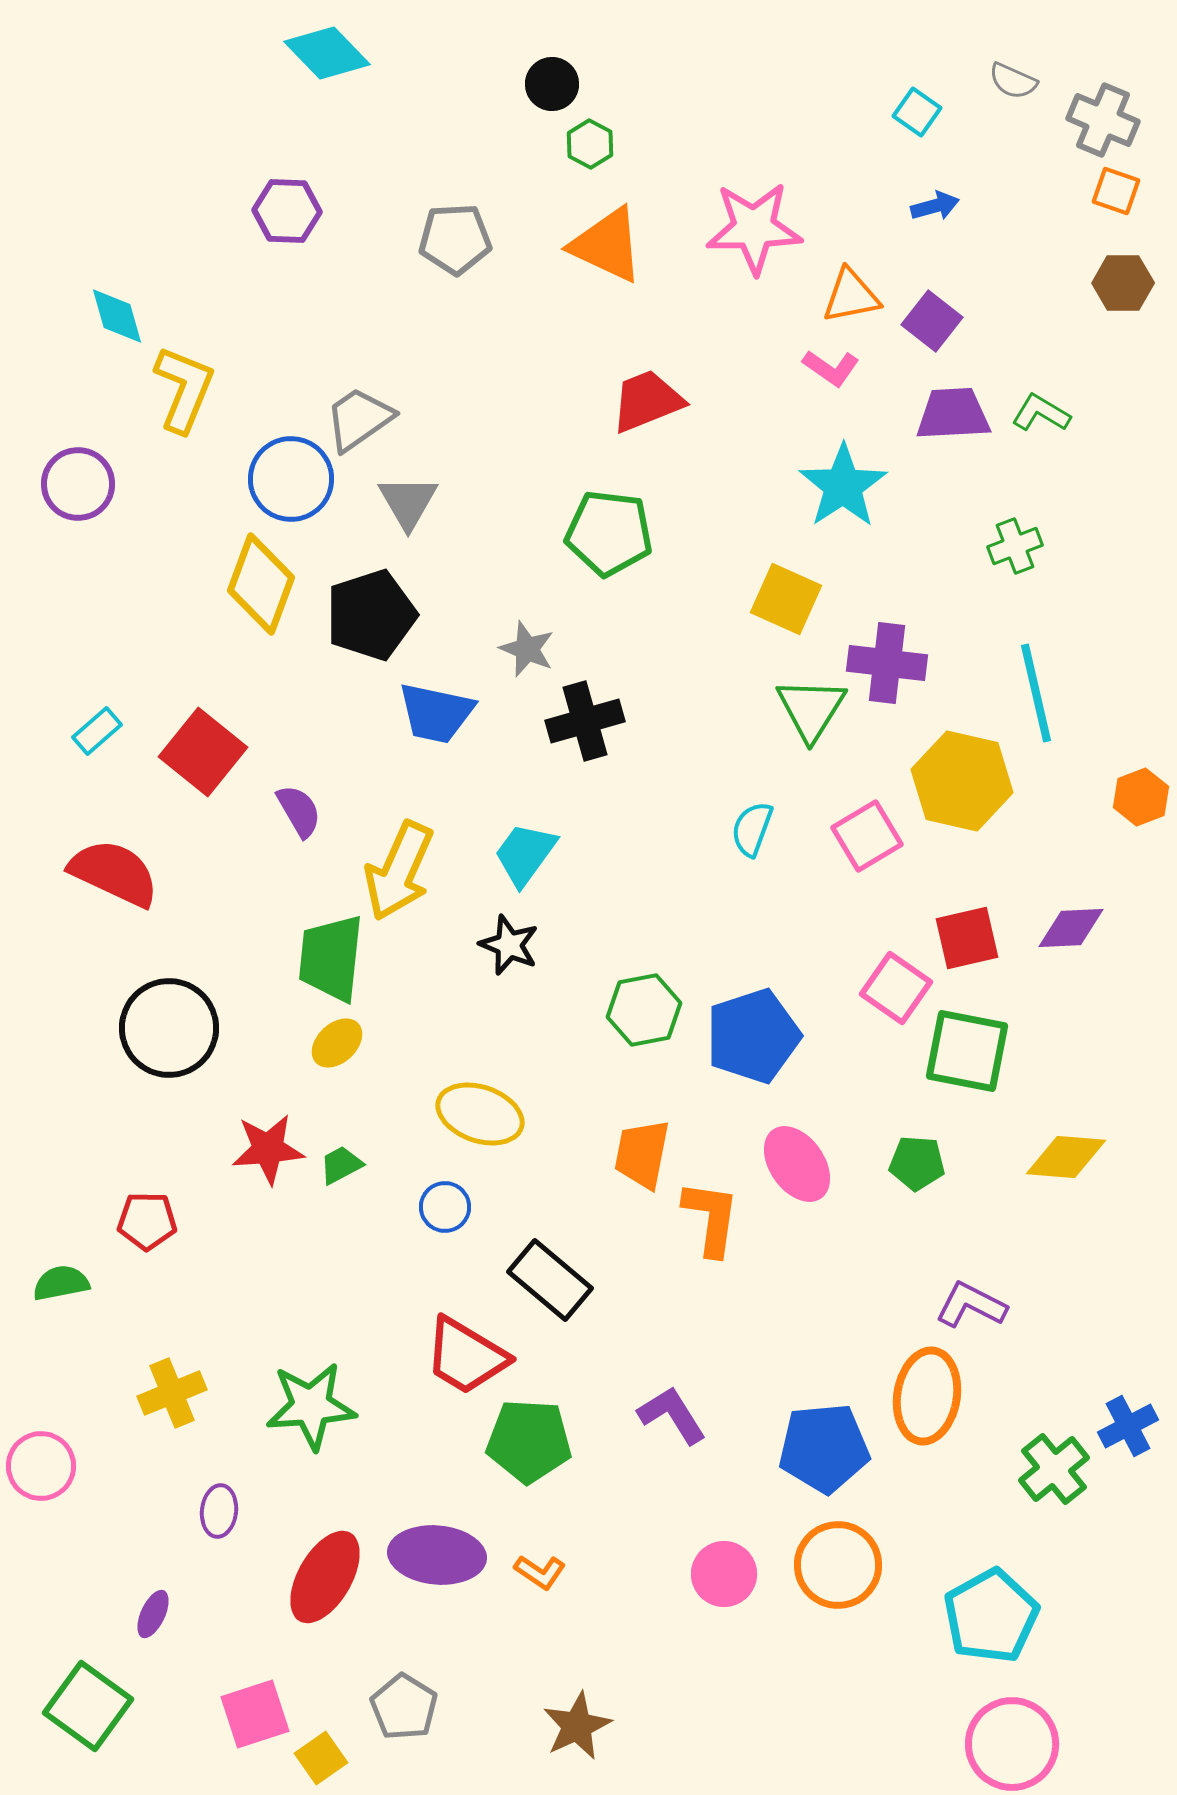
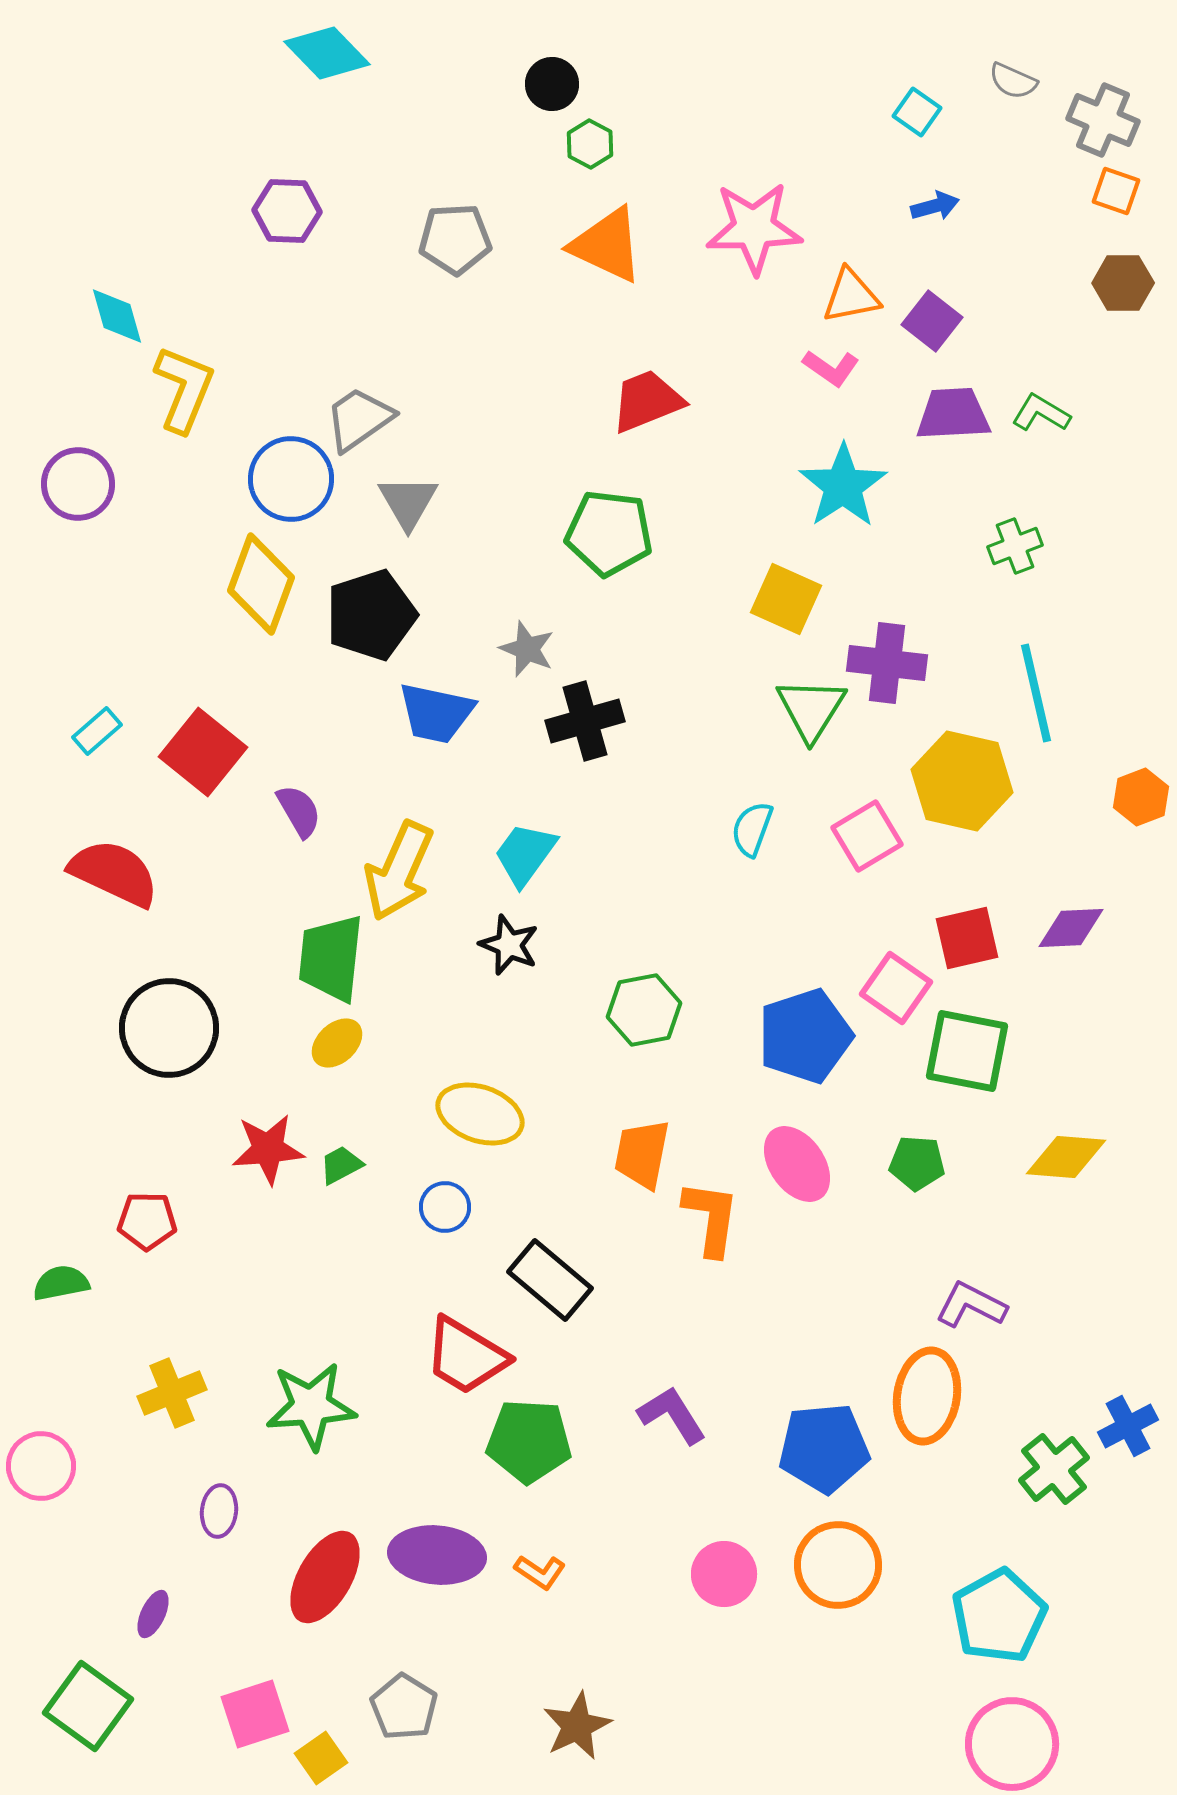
blue pentagon at (753, 1036): moved 52 px right
cyan pentagon at (991, 1616): moved 8 px right
